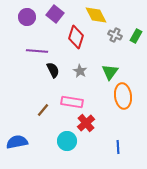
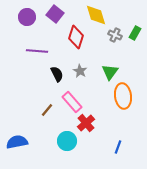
yellow diamond: rotated 10 degrees clockwise
green rectangle: moved 1 px left, 3 px up
black semicircle: moved 4 px right, 4 px down
pink rectangle: rotated 40 degrees clockwise
brown line: moved 4 px right
blue line: rotated 24 degrees clockwise
